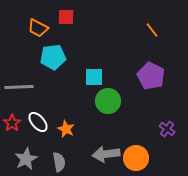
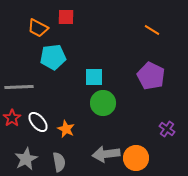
orange line: rotated 21 degrees counterclockwise
green circle: moved 5 px left, 2 px down
red star: moved 5 px up
